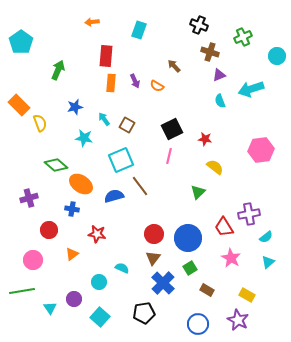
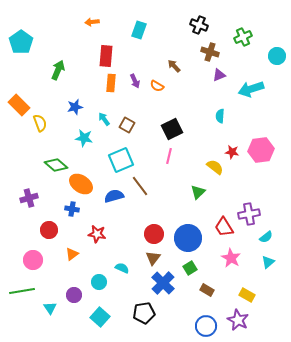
cyan semicircle at (220, 101): moved 15 px down; rotated 24 degrees clockwise
red star at (205, 139): moved 27 px right, 13 px down
purple circle at (74, 299): moved 4 px up
blue circle at (198, 324): moved 8 px right, 2 px down
